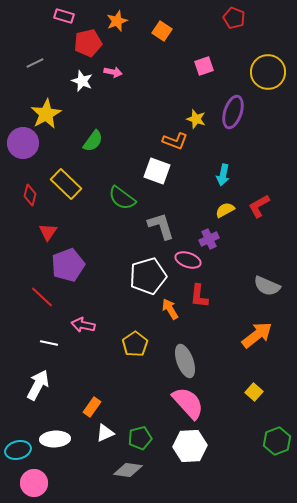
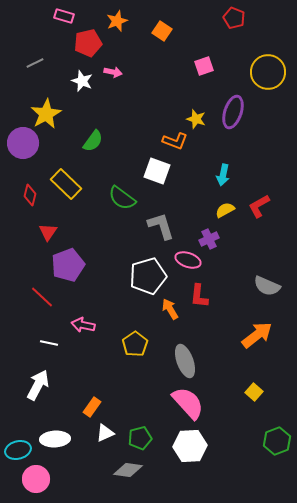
pink circle at (34, 483): moved 2 px right, 4 px up
